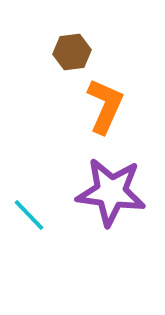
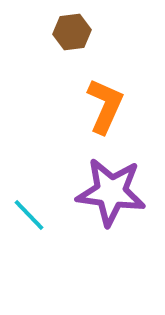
brown hexagon: moved 20 px up
